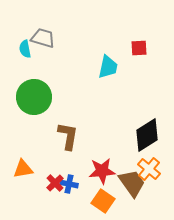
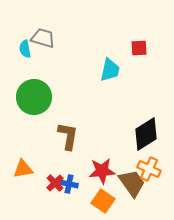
cyan trapezoid: moved 2 px right, 3 px down
black diamond: moved 1 px left, 1 px up
orange cross: rotated 15 degrees counterclockwise
